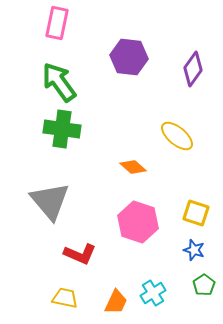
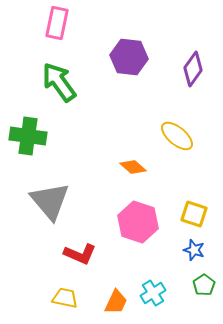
green cross: moved 34 px left, 7 px down
yellow square: moved 2 px left, 1 px down
